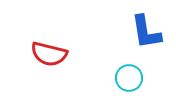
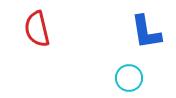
red semicircle: moved 12 px left, 25 px up; rotated 63 degrees clockwise
